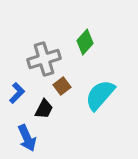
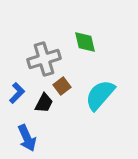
green diamond: rotated 55 degrees counterclockwise
black trapezoid: moved 6 px up
